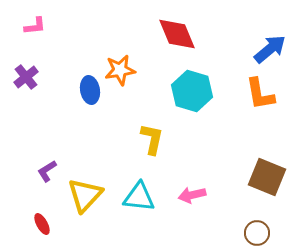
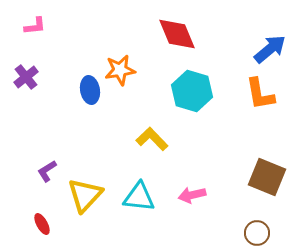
yellow L-shape: rotated 56 degrees counterclockwise
